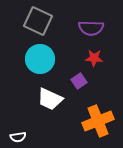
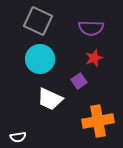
red star: rotated 24 degrees counterclockwise
orange cross: rotated 12 degrees clockwise
